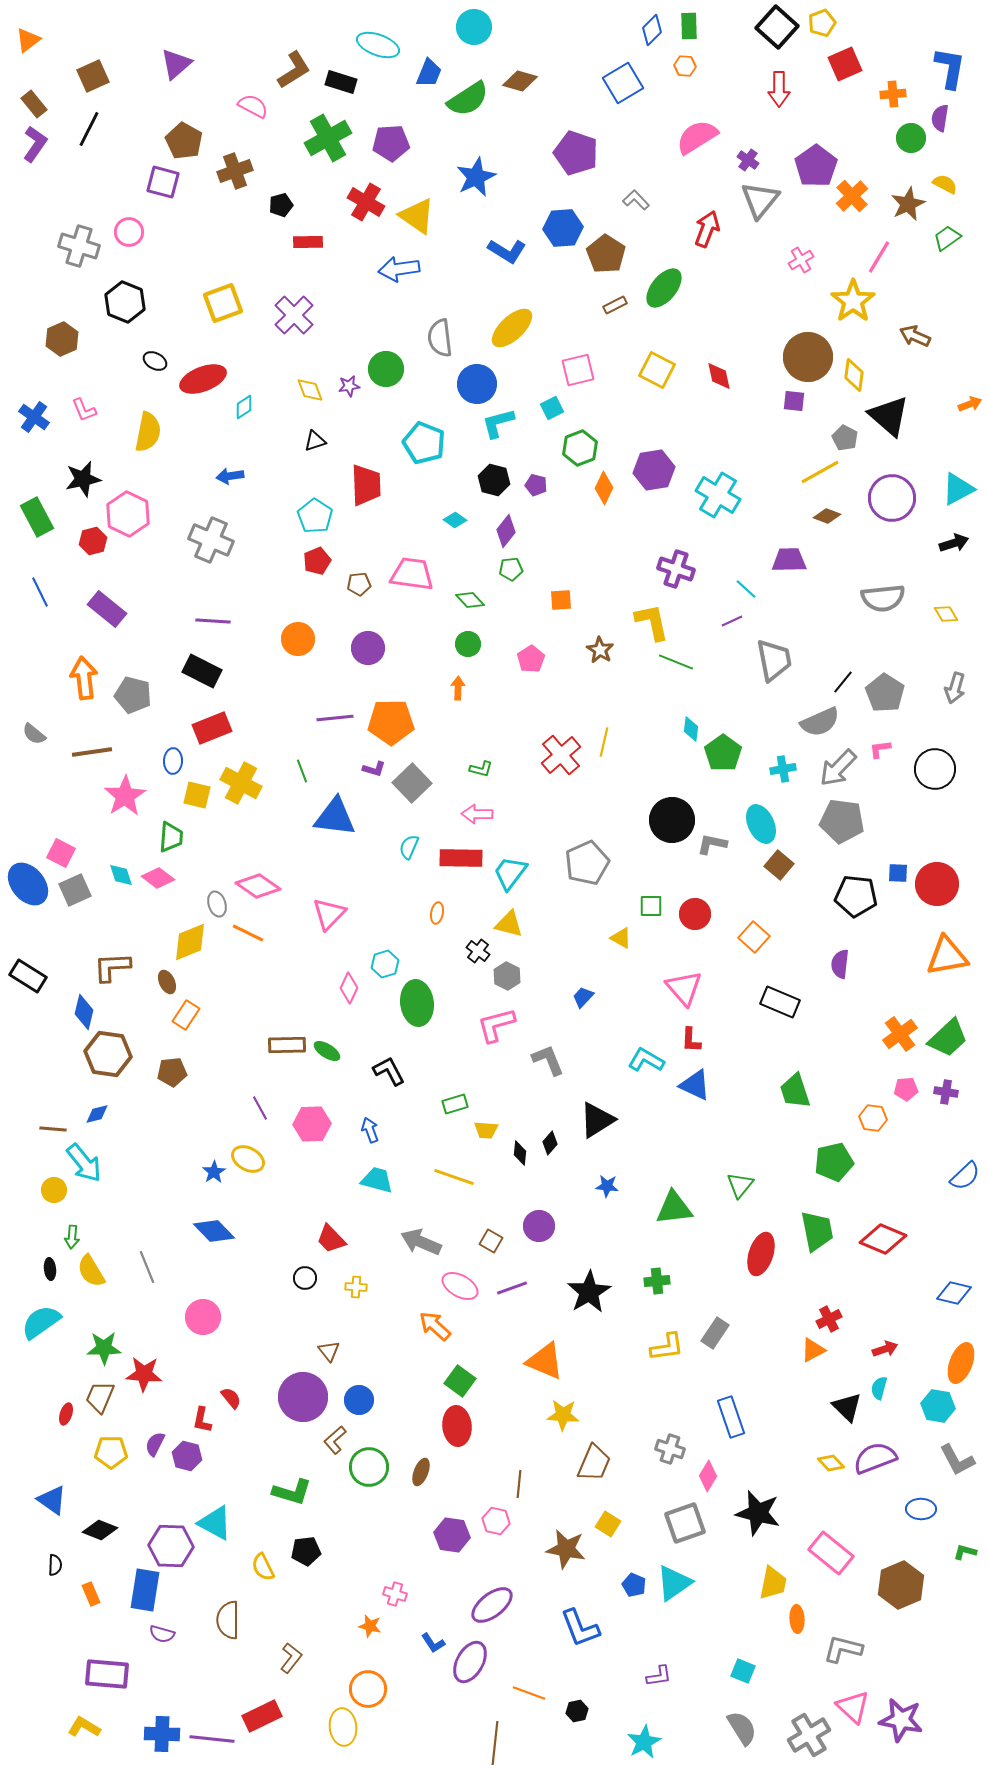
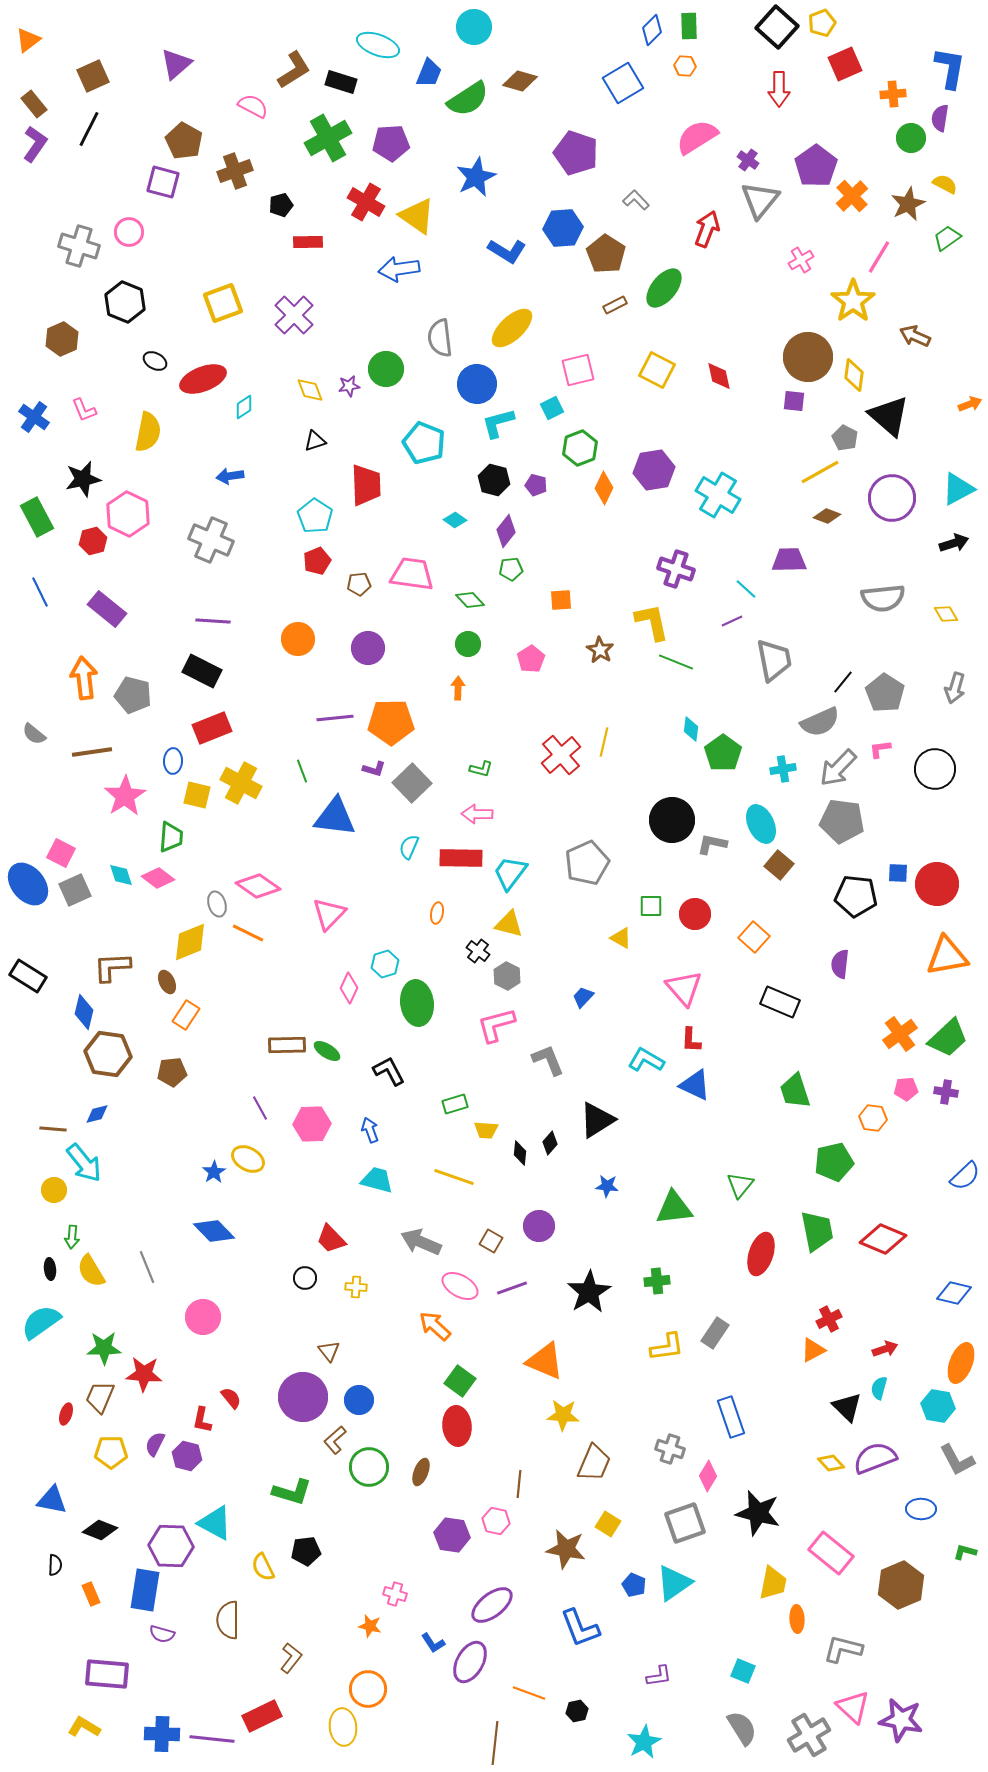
blue triangle at (52, 1500): rotated 24 degrees counterclockwise
